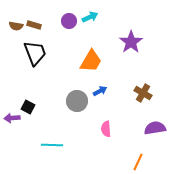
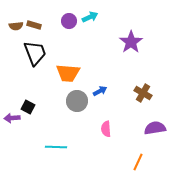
brown semicircle: rotated 16 degrees counterclockwise
orange trapezoid: moved 23 px left, 12 px down; rotated 65 degrees clockwise
cyan line: moved 4 px right, 2 px down
